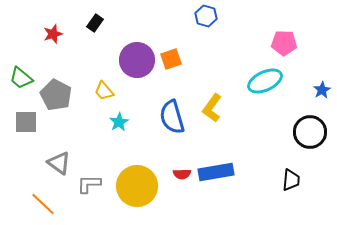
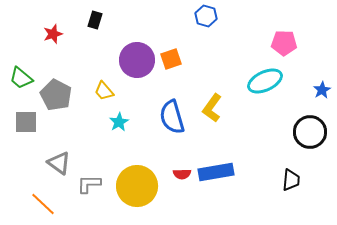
black rectangle: moved 3 px up; rotated 18 degrees counterclockwise
